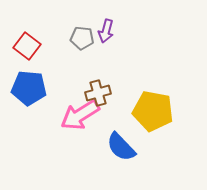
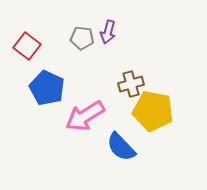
purple arrow: moved 2 px right, 1 px down
blue pentagon: moved 18 px right; rotated 20 degrees clockwise
brown cross: moved 33 px right, 9 px up
pink arrow: moved 5 px right, 1 px down
